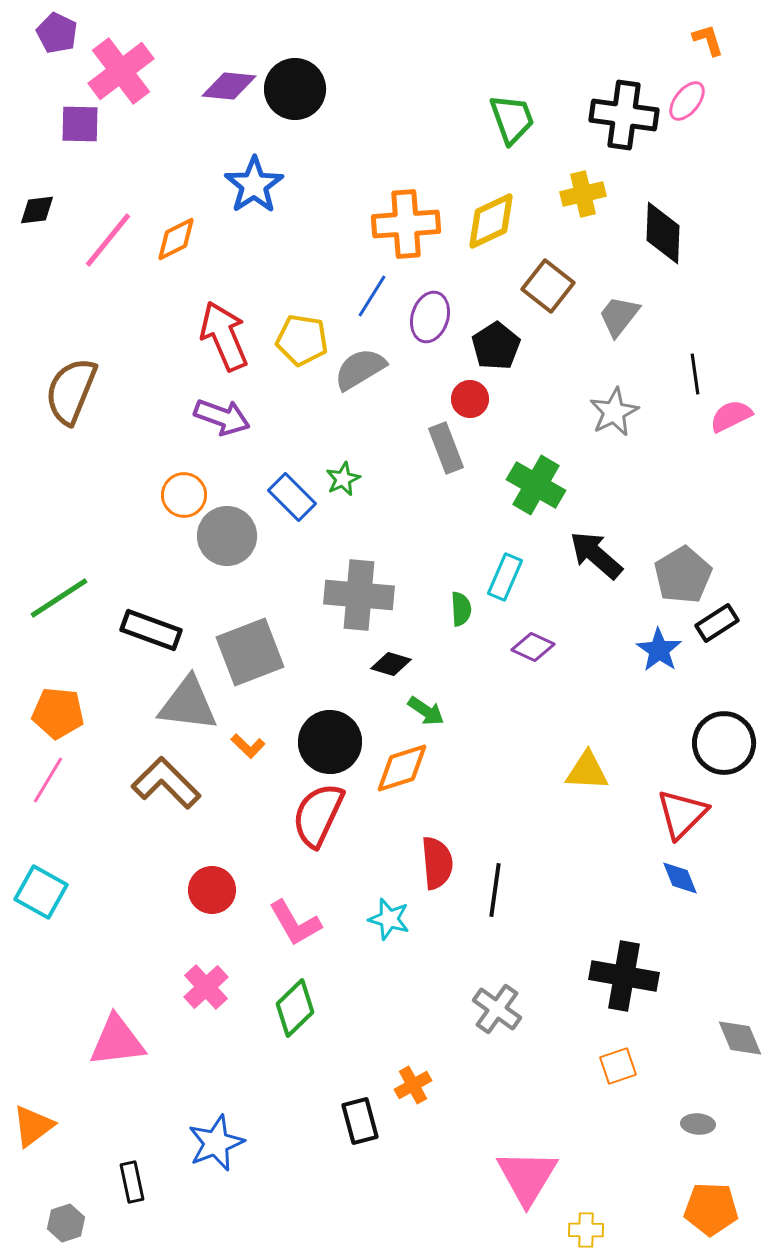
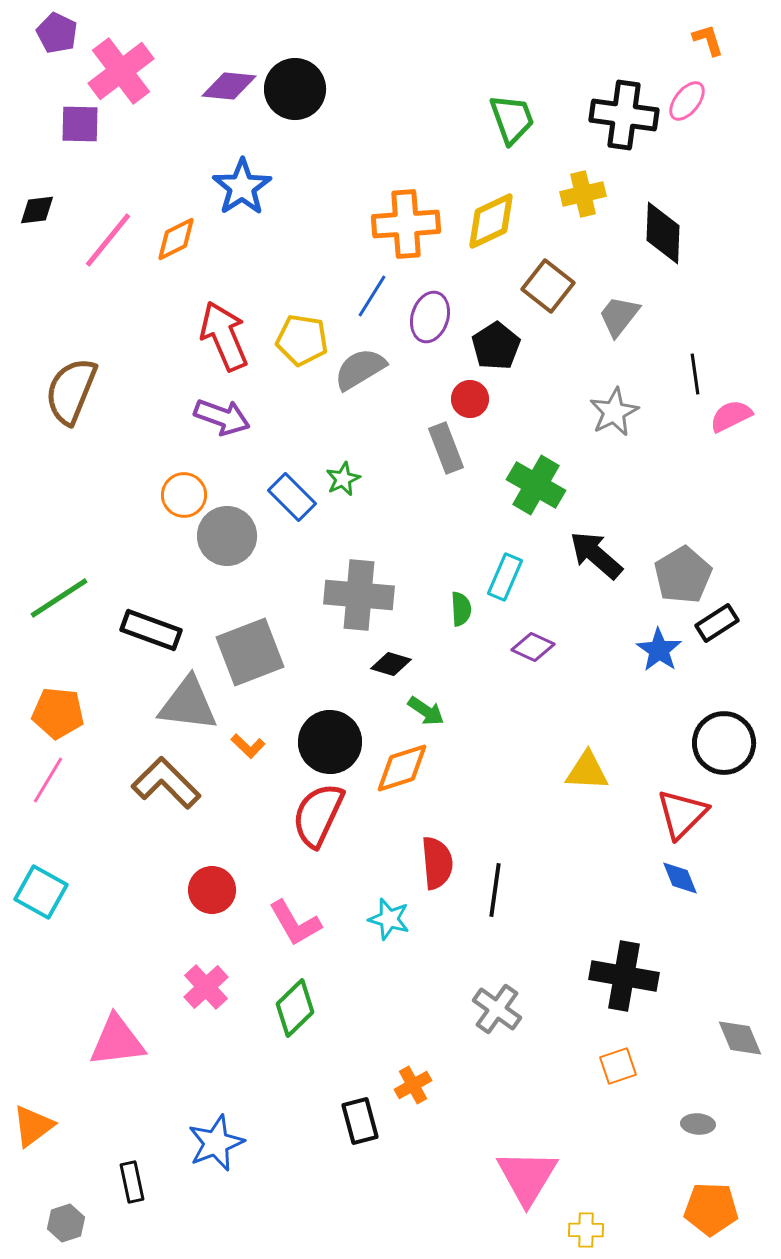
blue star at (254, 185): moved 12 px left, 2 px down
